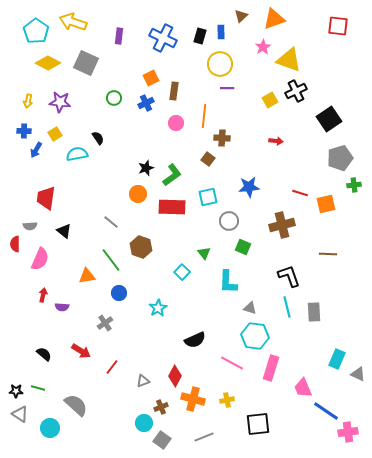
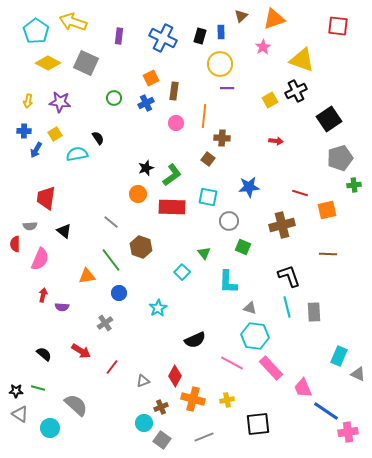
yellow triangle at (289, 60): moved 13 px right
cyan square at (208, 197): rotated 24 degrees clockwise
orange square at (326, 204): moved 1 px right, 6 px down
cyan rectangle at (337, 359): moved 2 px right, 3 px up
pink rectangle at (271, 368): rotated 60 degrees counterclockwise
